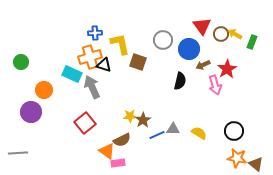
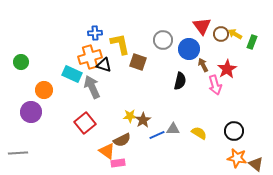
brown arrow: rotated 88 degrees clockwise
